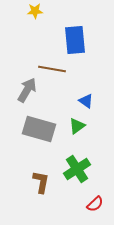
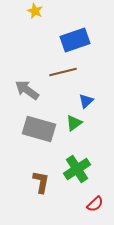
yellow star: rotated 28 degrees clockwise
blue rectangle: rotated 76 degrees clockwise
brown line: moved 11 px right, 3 px down; rotated 24 degrees counterclockwise
gray arrow: rotated 85 degrees counterclockwise
blue triangle: rotated 42 degrees clockwise
green triangle: moved 3 px left, 3 px up
